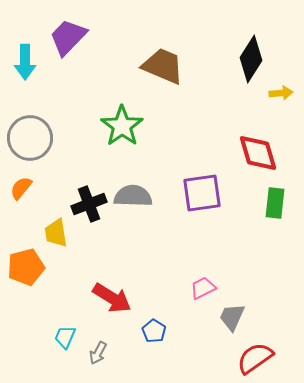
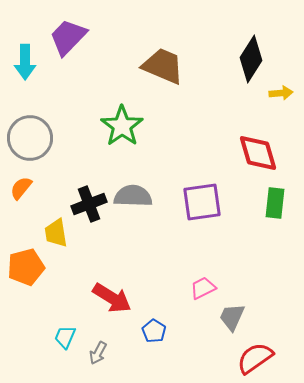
purple square: moved 9 px down
